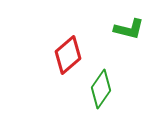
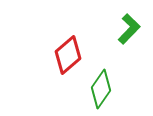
green L-shape: rotated 60 degrees counterclockwise
